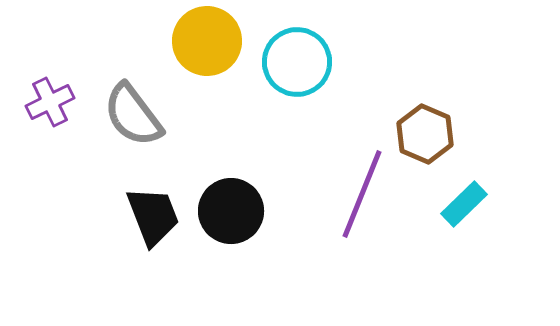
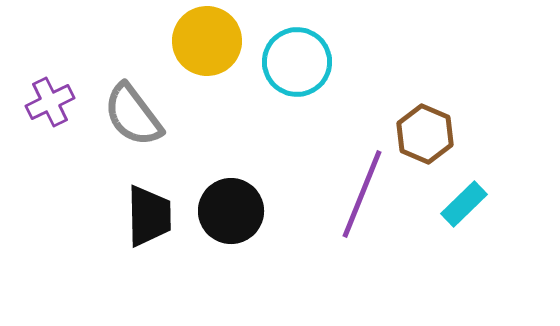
black trapezoid: moved 4 px left; rotated 20 degrees clockwise
